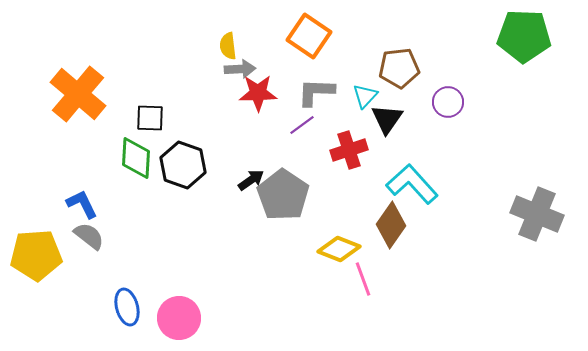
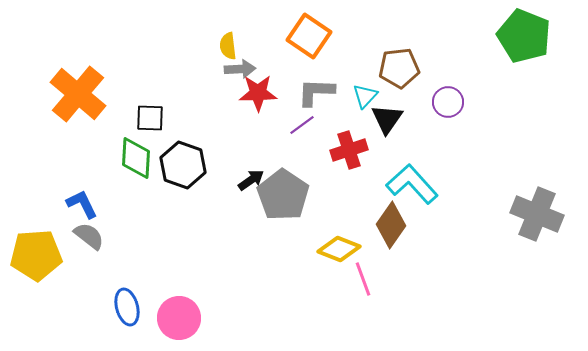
green pentagon: rotated 20 degrees clockwise
